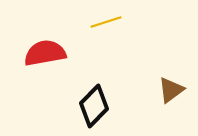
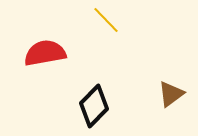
yellow line: moved 2 px up; rotated 64 degrees clockwise
brown triangle: moved 4 px down
